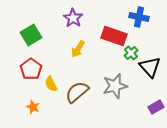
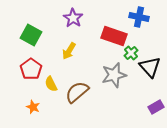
green square: rotated 30 degrees counterclockwise
yellow arrow: moved 9 px left, 2 px down
gray star: moved 1 px left, 11 px up
